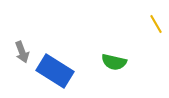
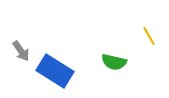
yellow line: moved 7 px left, 12 px down
gray arrow: moved 1 px left, 1 px up; rotated 15 degrees counterclockwise
